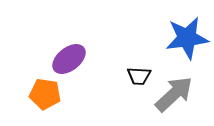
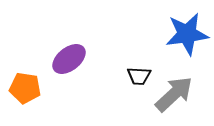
blue star: moved 4 px up
orange pentagon: moved 20 px left, 6 px up
